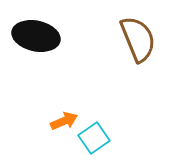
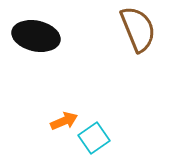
brown semicircle: moved 10 px up
